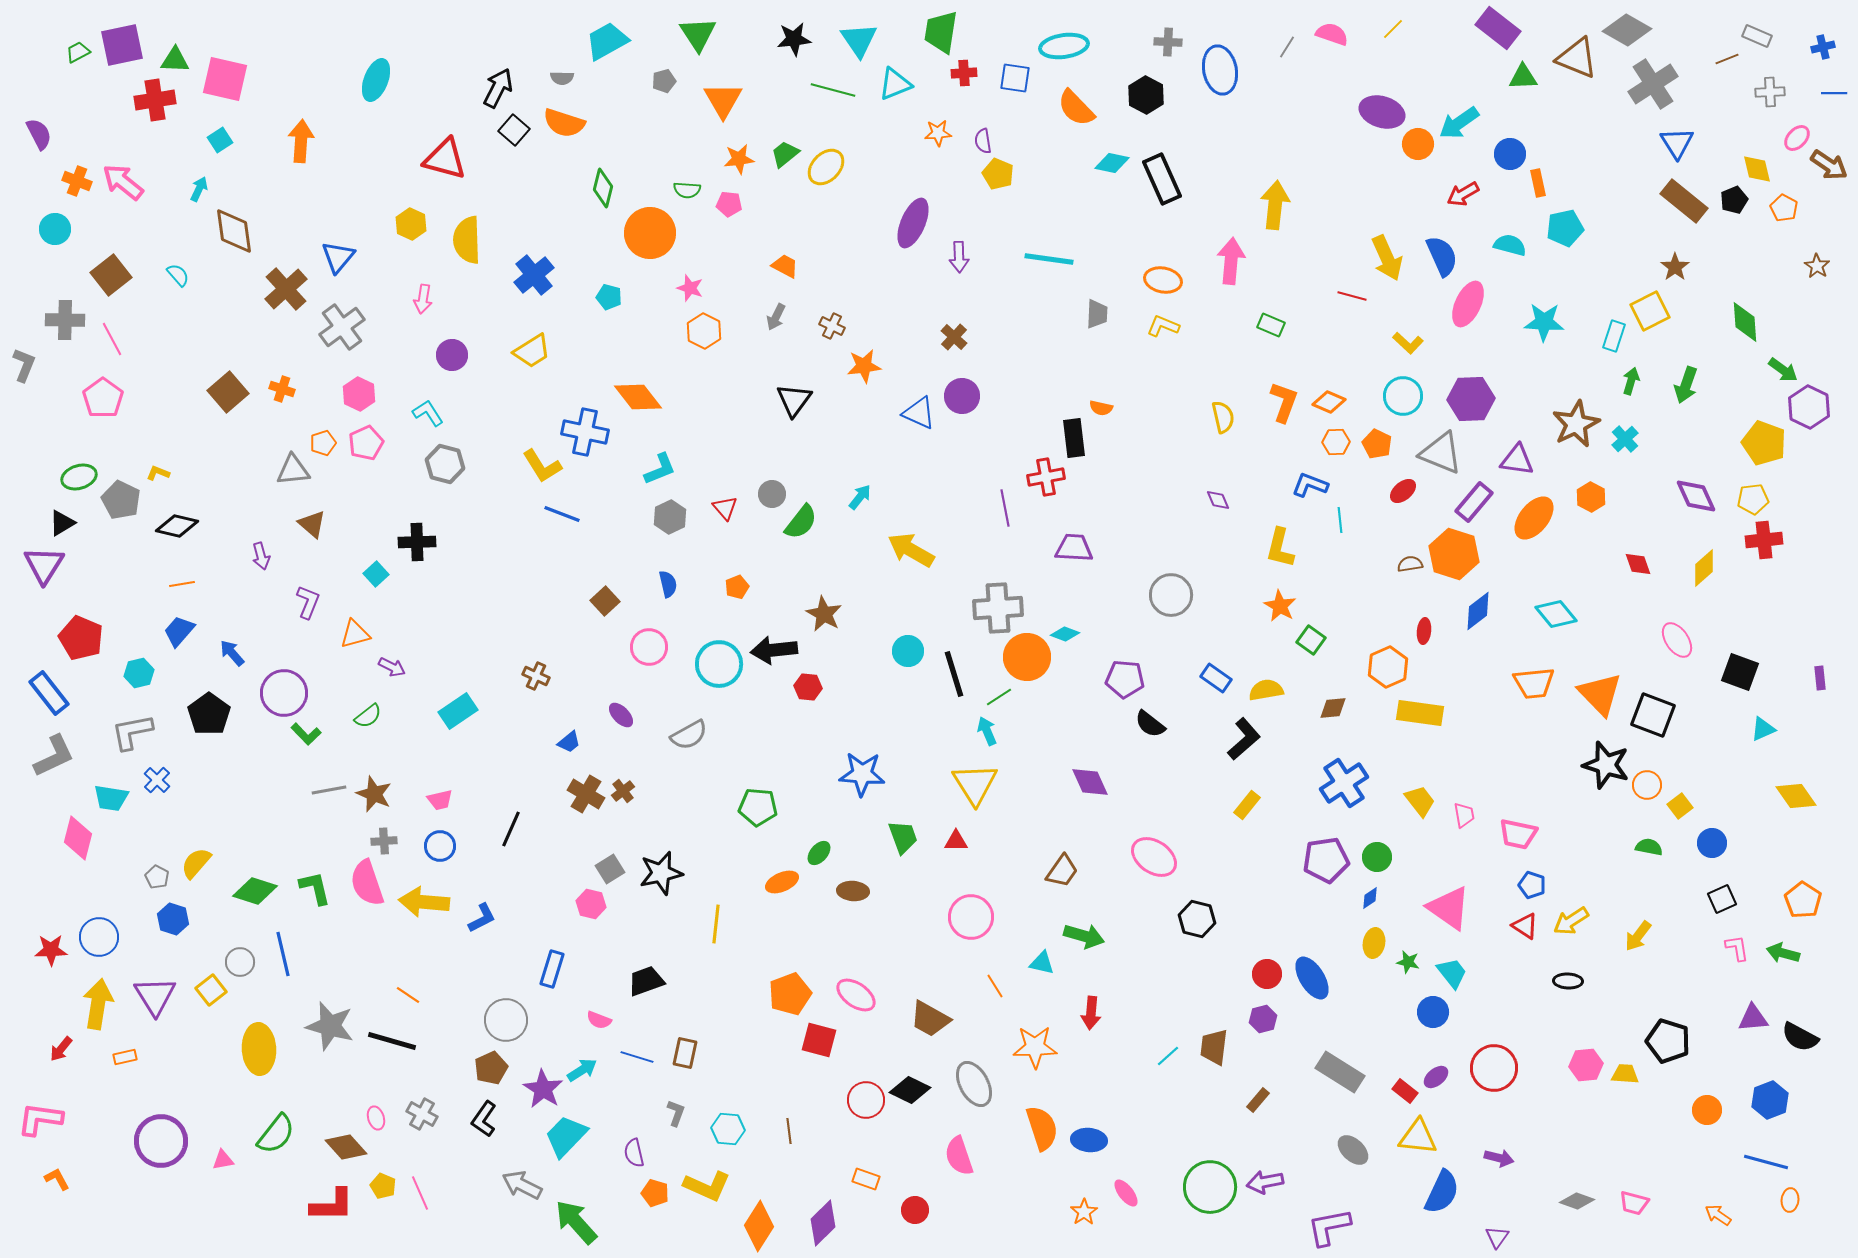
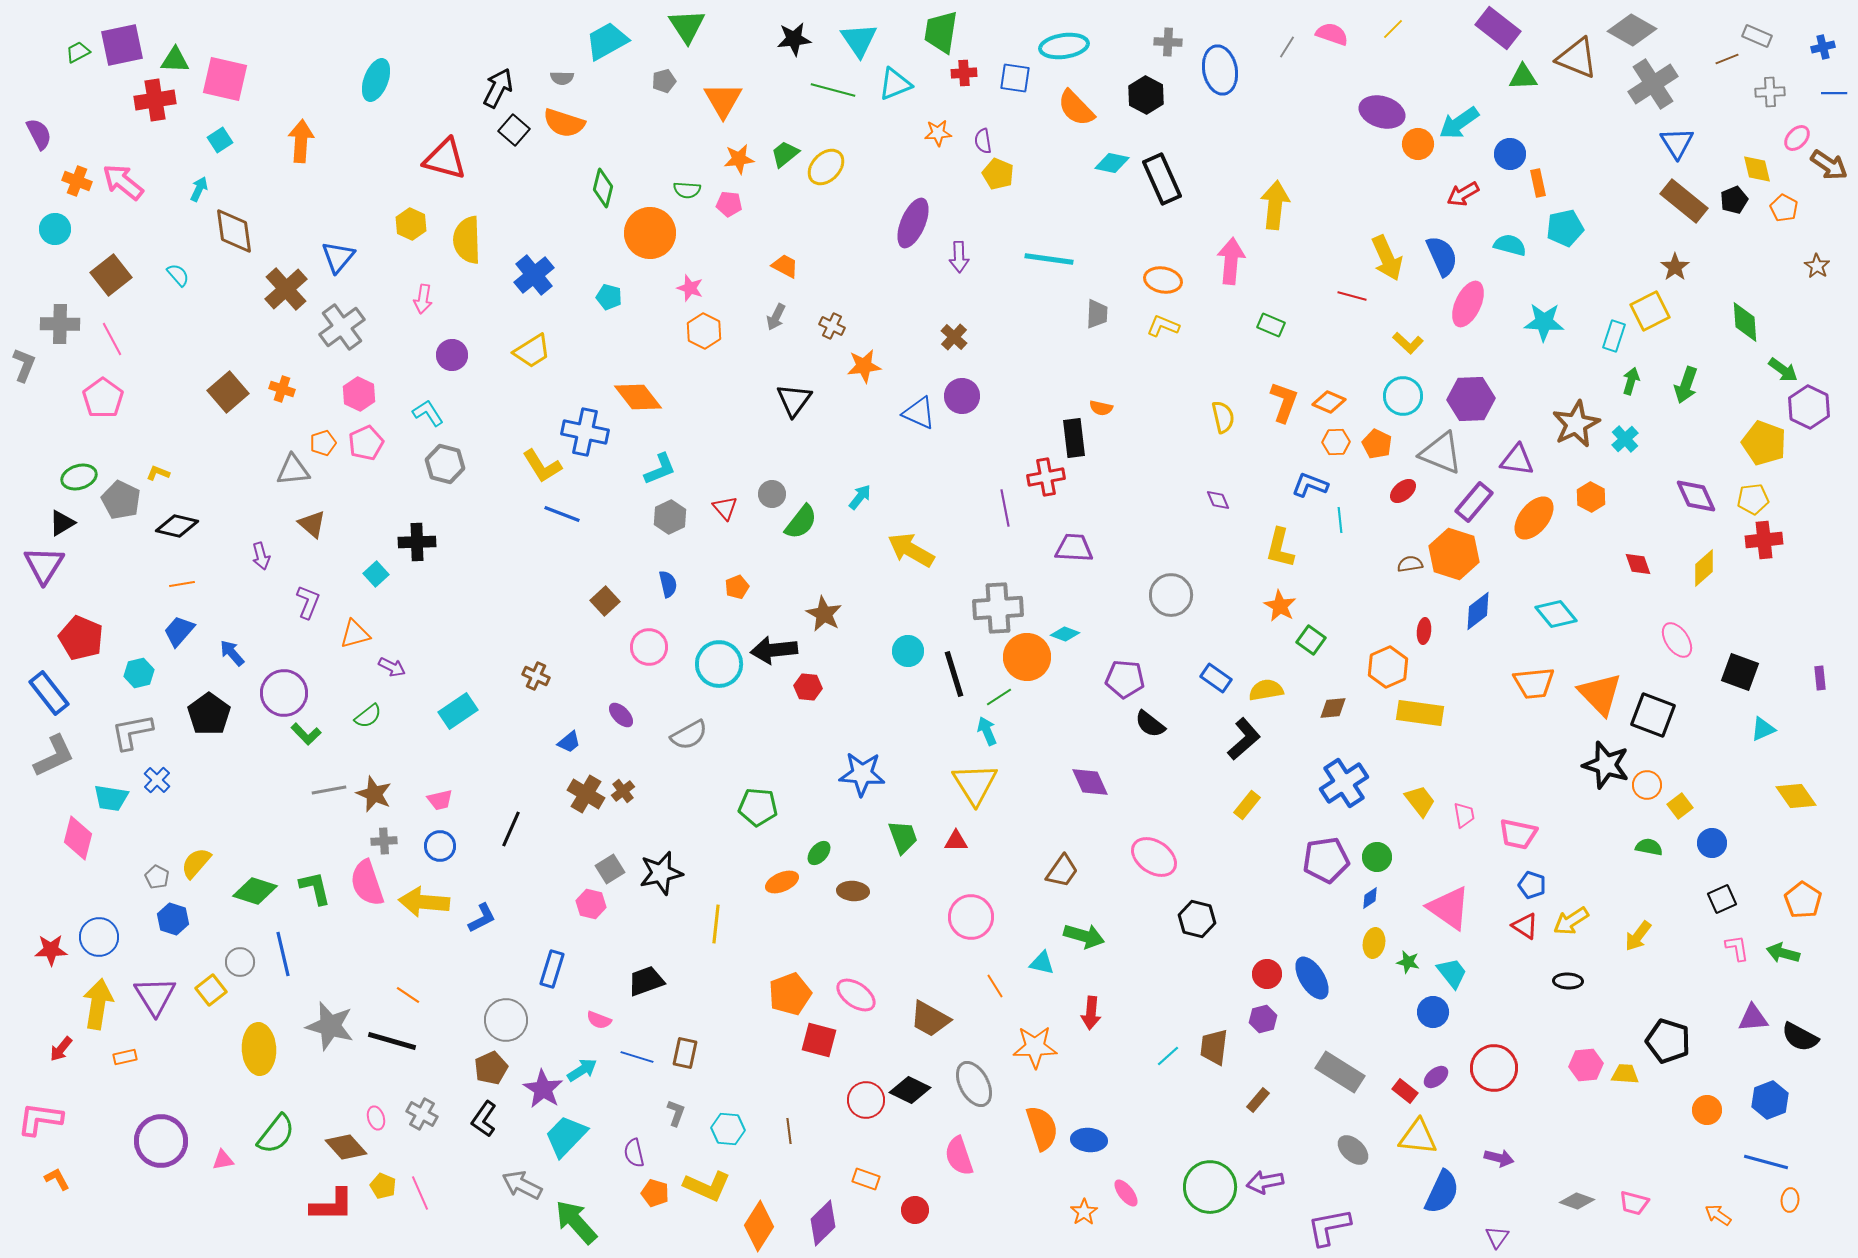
gray diamond at (1627, 30): moved 5 px right
green triangle at (698, 34): moved 11 px left, 8 px up
gray cross at (65, 320): moved 5 px left, 4 px down
